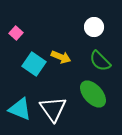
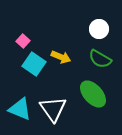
white circle: moved 5 px right, 2 px down
pink square: moved 7 px right, 8 px down
green semicircle: moved 2 px up; rotated 15 degrees counterclockwise
